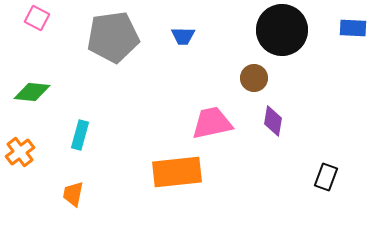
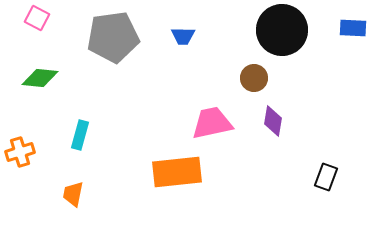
green diamond: moved 8 px right, 14 px up
orange cross: rotated 20 degrees clockwise
